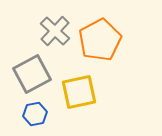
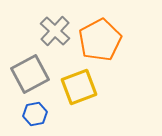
gray square: moved 2 px left
yellow square: moved 5 px up; rotated 9 degrees counterclockwise
